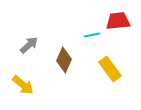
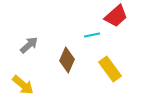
red trapezoid: moved 2 px left, 5 px up; rotated 145 degrees clockwise
brown diamond: moved 3 px right
